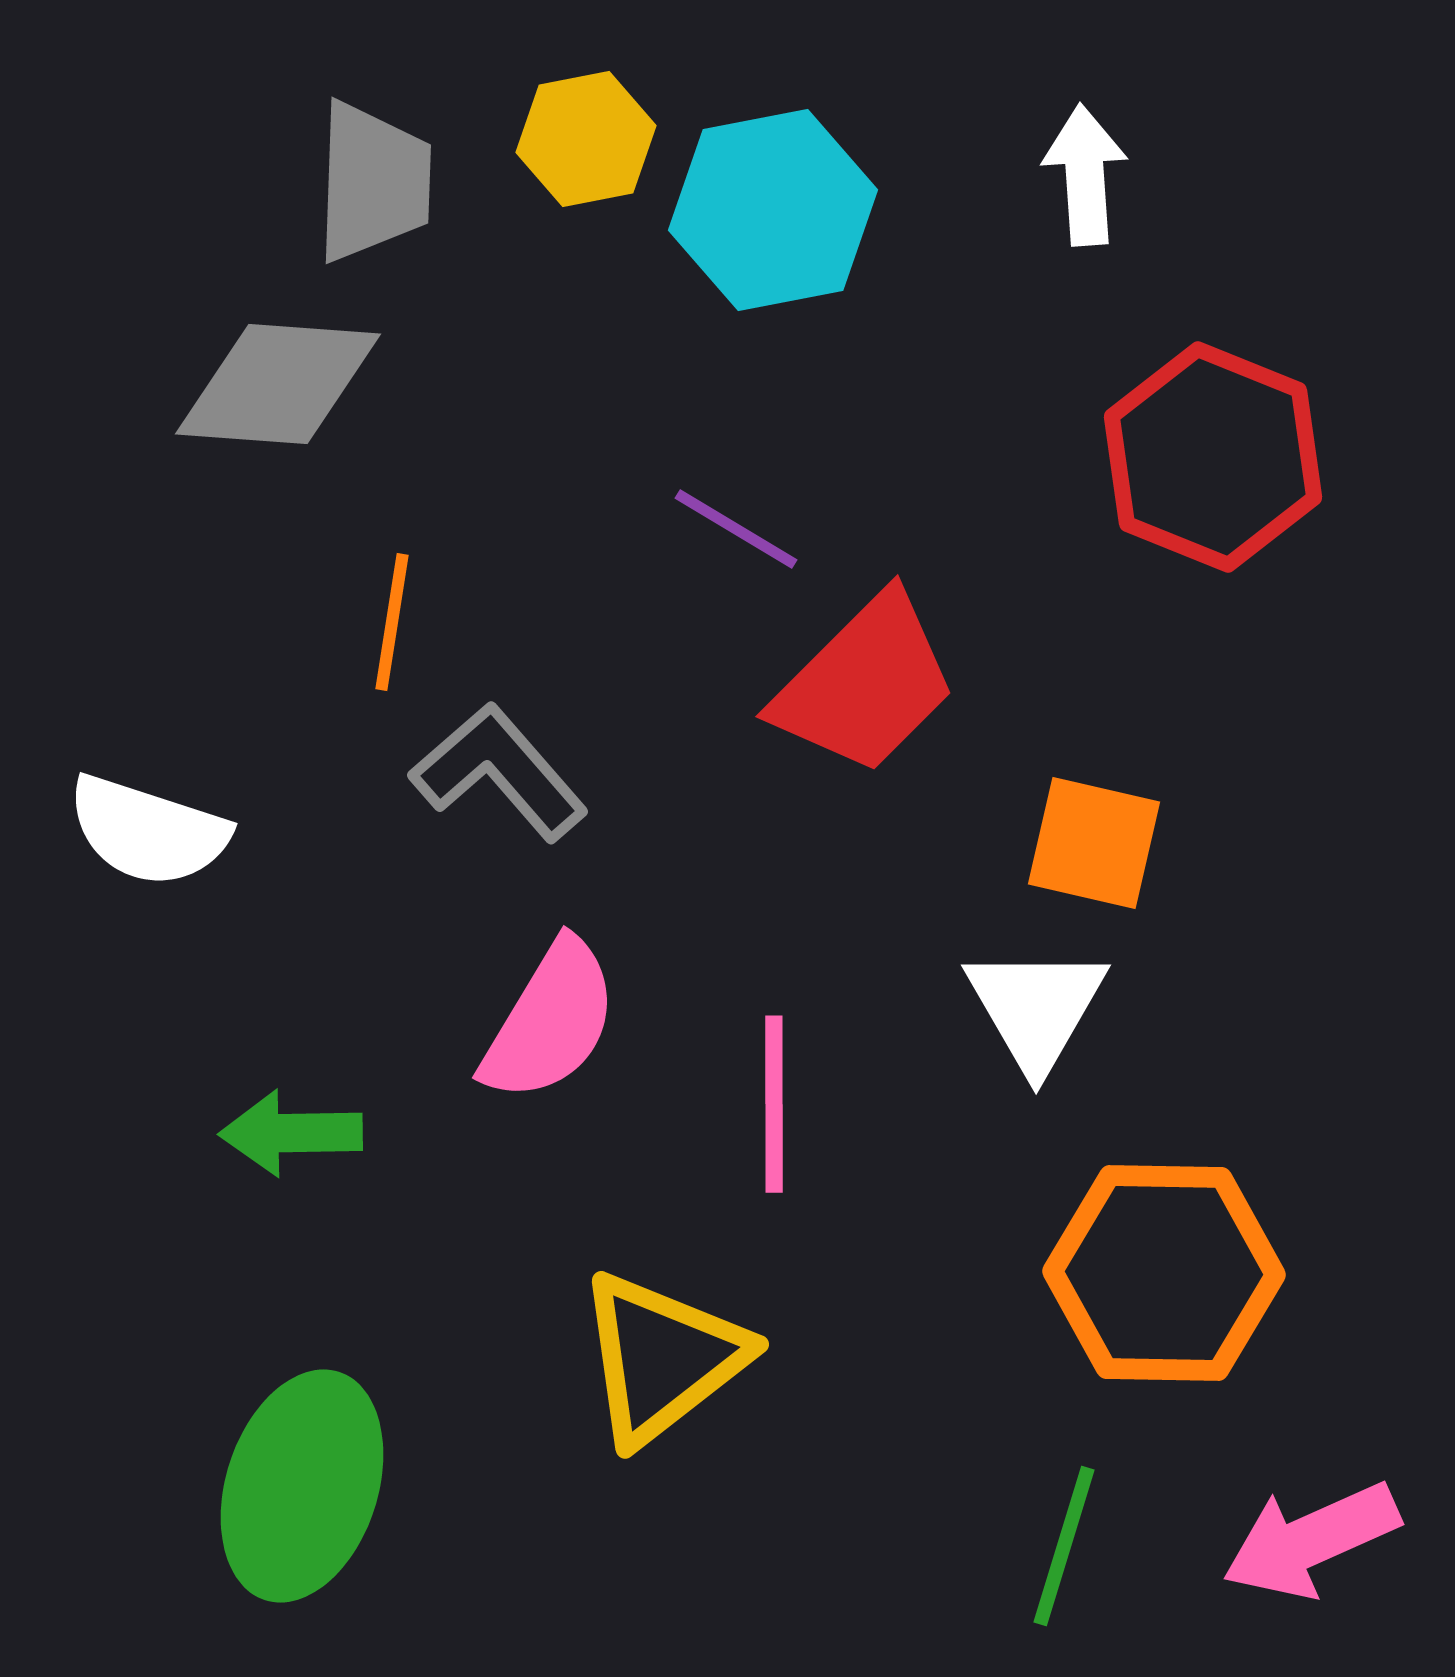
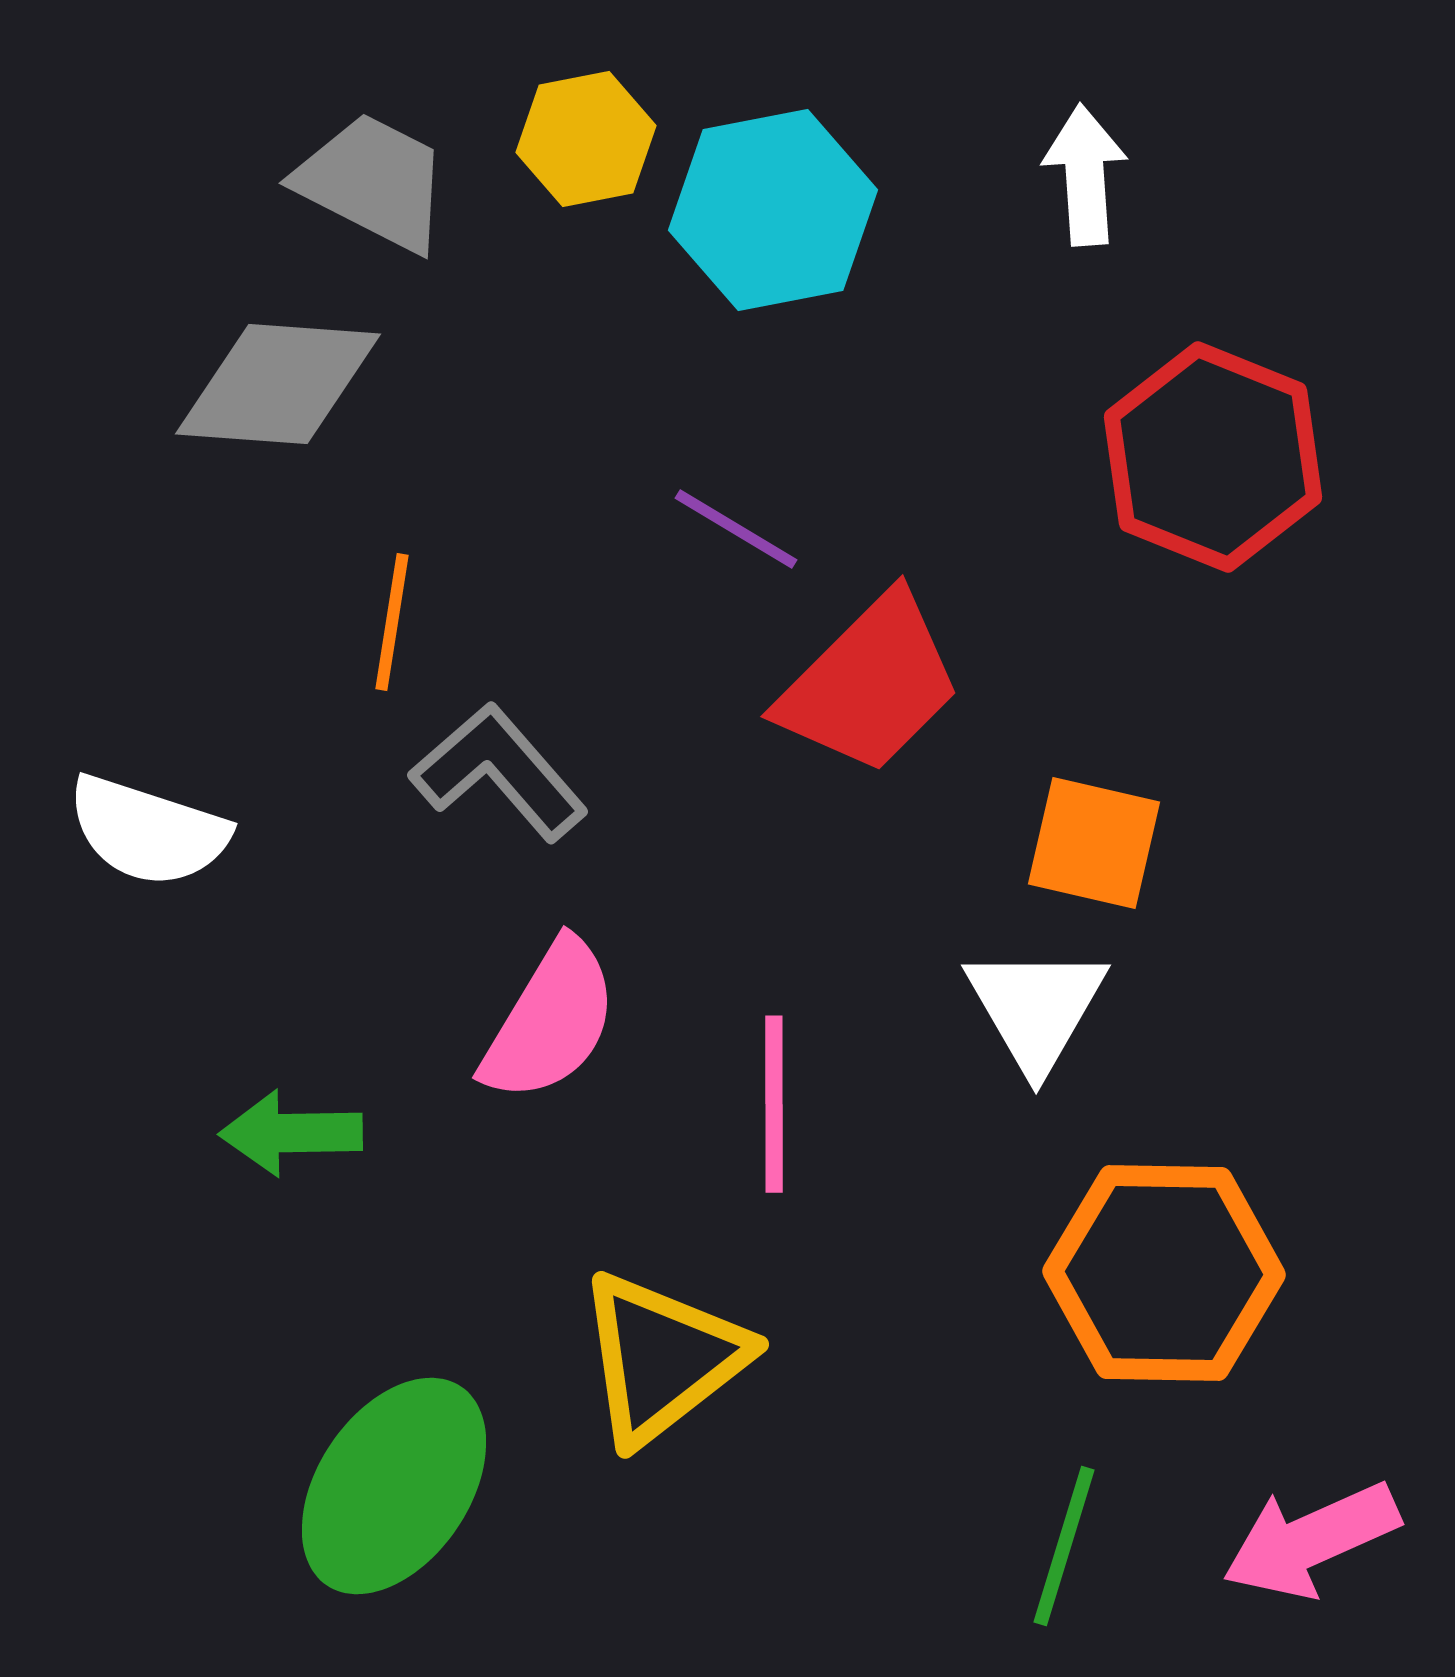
gray trapezoid: rotated 65 degrees counterclockwise
red trapezoid: moved 5 px right
green ellipse: moved 92 px right; rotated 16 degrees clockwise
